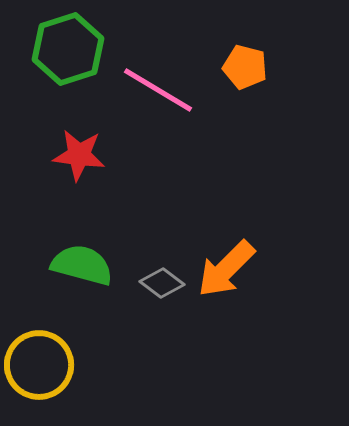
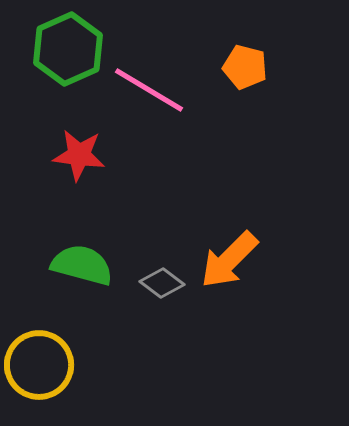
green hexagon: rotated 6 degrees counterclockwise
pink line: moved 9 px left
orange arrow: moved 3 px right, 9 px up
